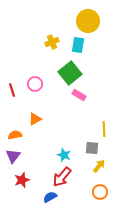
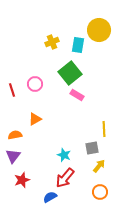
yellow circle: moved 11 px right, 9 px down
pink rectangle: moved 2 px left
gray square: rotated 16 degrees counterclockwise
red arrow: moved 3 px right, 1 px down
